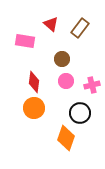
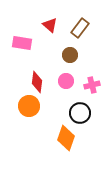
red triangle: moved 1 px left, 1 px down
pink rectangle: moved 3 px left, 2 px down
brown circle: moved 8 px right, 4 px up
red diamond: moved 3 px right
orange circle: moved 5 px left, 2 px up
